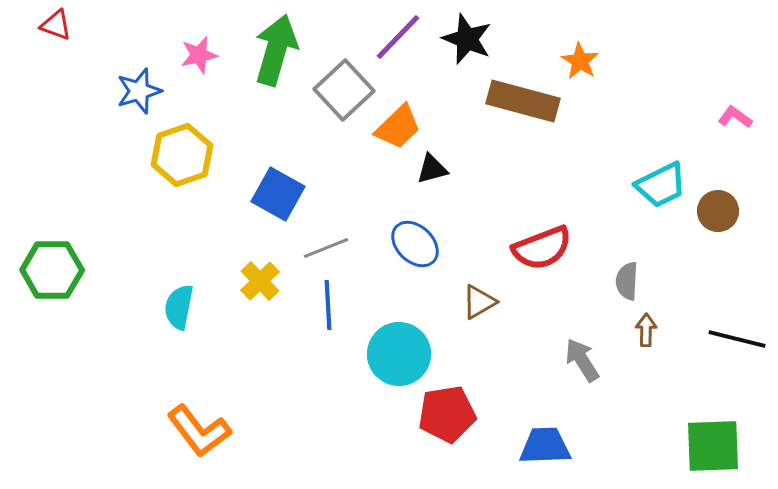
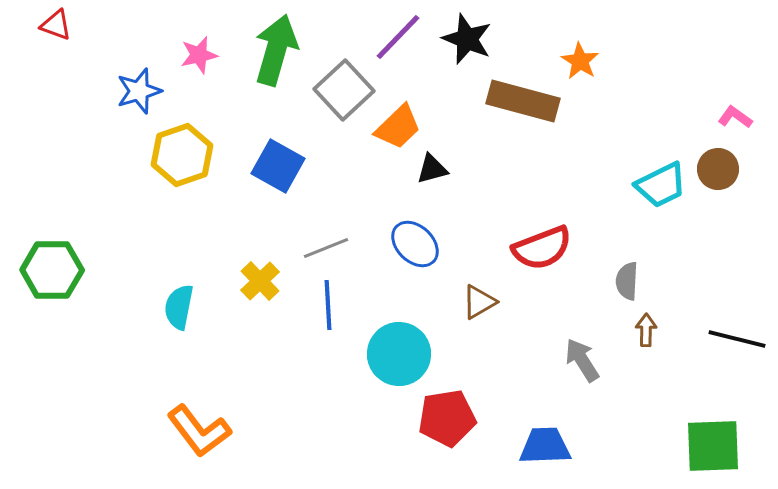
blue square: moved 28 px up
brown circle: moved 42 px up
red pentagon: moved 4 px down
